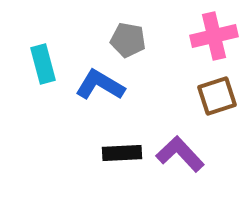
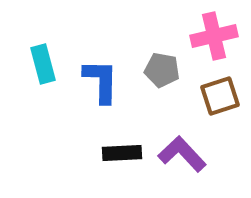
gray pentagon: moved 34 px right, 30 px down
blue L-shape: moved 1 px right, 4 px up; rotated 60 degrees clockwise
brown square: moved 3 px right
purple L-shape: moved 2 px right
